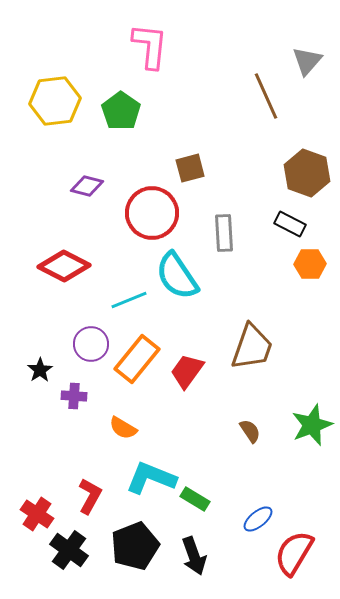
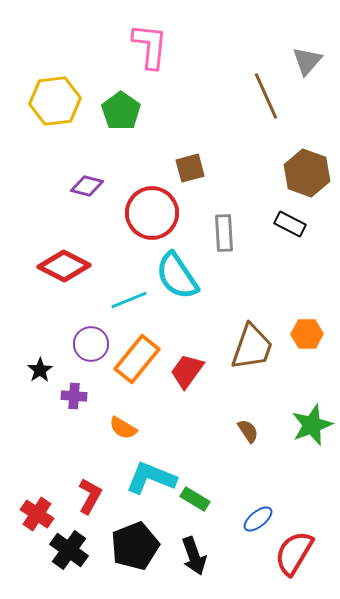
orange hexagon: moved 3 px left, 70 px down
brown semicircle: moved 2 px left
